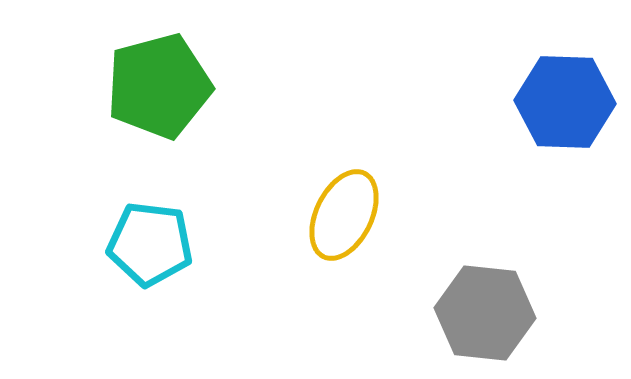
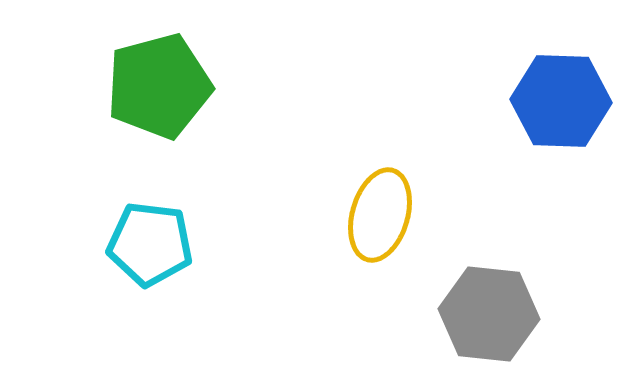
blue hexagon: moved 4 px left, 1 px up
yellow ellipse: moved 36 px right; rotated 10 degrees counterclockwise
gray hexagon: moved 4 px right, 1 px down
